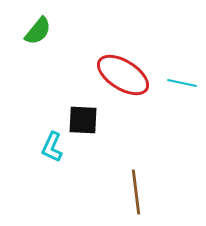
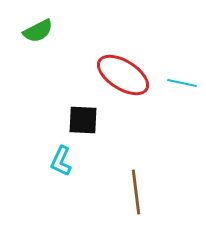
green semicircle: rotated 24 degrees clockwise
cyan L-shape: moved 9 px right, 14 px down
